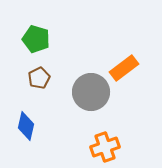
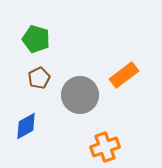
orange rectangle: moved 7 px down
gray circle: moved 11 px left, 3 px down
blue diamond: rotated 48 degrees clockwise
